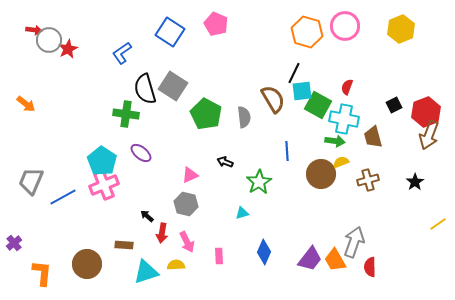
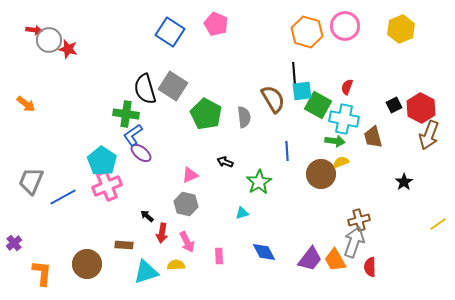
red star at (68, 49): rotated 30 degrees counterclockwise
blue L-shape at (122, 53): moved 11 px right, 82 px down
black line at (294, 73): rotated 30 degrees counterclockwise
red hexagon at (426, 112): moved 5 px left, 4 px up; rotated 12 degrees counterclockwise
brown cross at (368, 180): moved 9 px left, 40 px down
black star at (415, 182): moved 11 px left
pink cross at (104, 185): moved 3 px right, 1 px down
blue diamond at (264, 252): rotated 50 degrees counterclockwise
